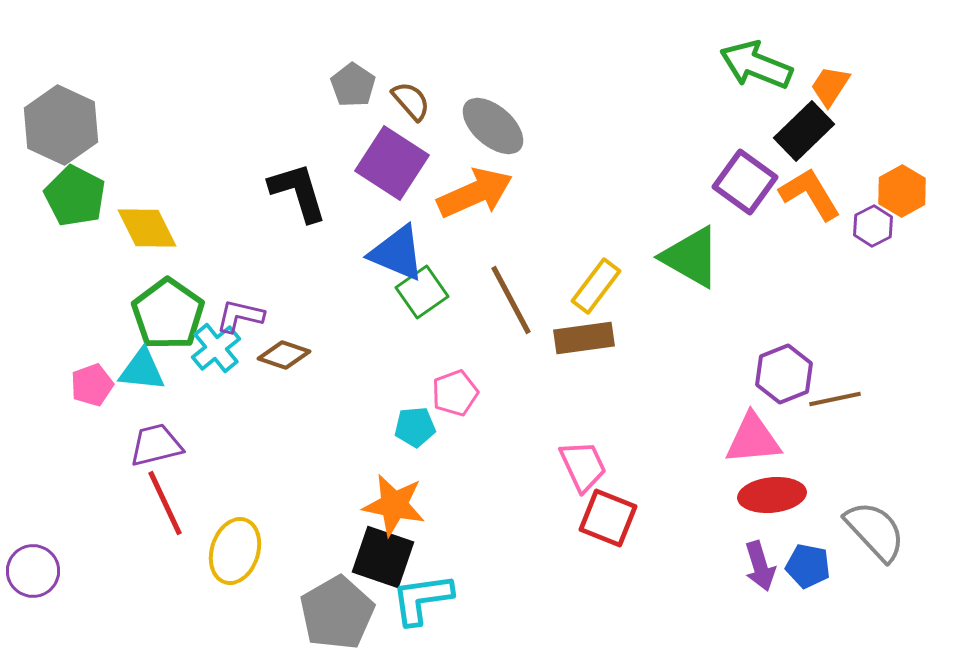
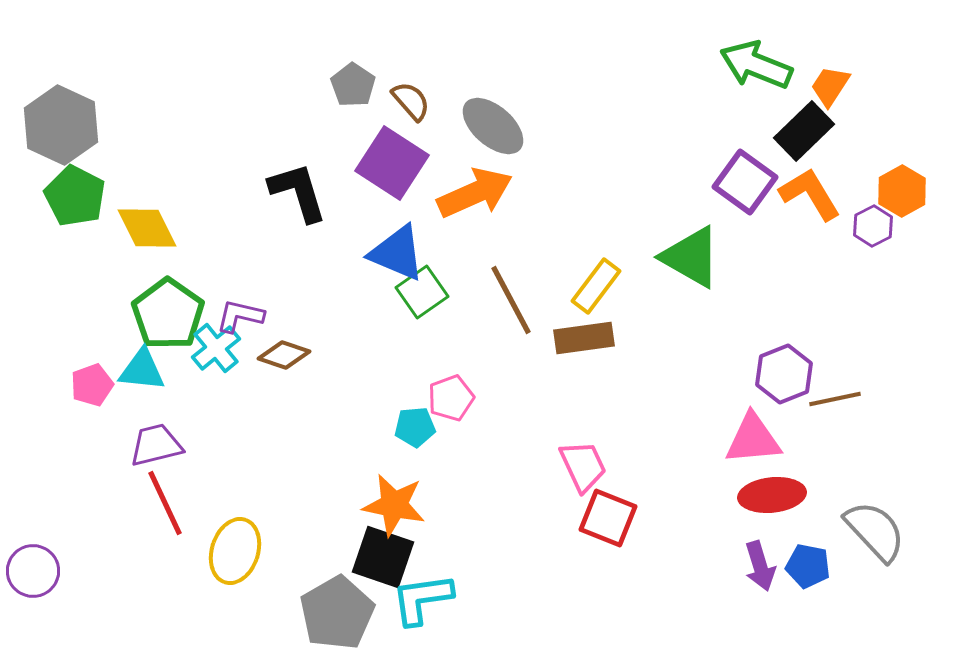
pink pentagon at (455, 393): moved 4 px left, 5 px down
